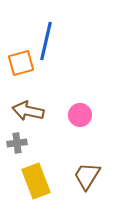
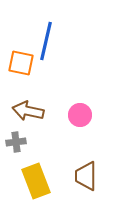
orange square: rotated 28 degrees clockwise
gray cross: moved 1 px left, 1 px up
brown trapezoid: moved 1 px left; rotated 32 degrees counterclockwise
